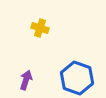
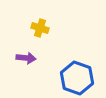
purple arrow: moved 22 px up; rotated 78 degrees clockwise
